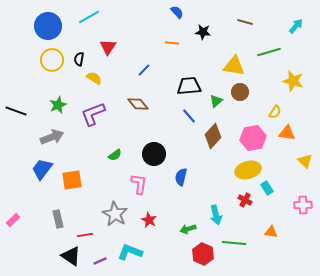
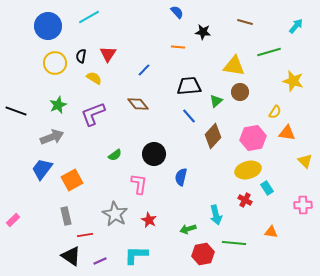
orange line at (172, 43): moved 6 px right, 4 px down
red triangle at (108, 47): moved 7 px down
black semicircle at (79, 59): moved 2 px right, 3 px up
yellow circle at (52, 60): moved 3 px right, 3 px down
orange square at (72, 180): rotated 20 degrees counterclockwise
gray rectangle at (58, 219): moved 8 px right, 3 px up
cyan L-shape at (130, 252): moved 6 px right, 3 px down; rotated 20 degrees counterclockwise
red hexagon at (203, 254): rotated 25 degrees clockwise
